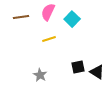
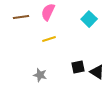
cyan square: moved 17 px right
gray star: rotated 16 degrees counterclockwise
